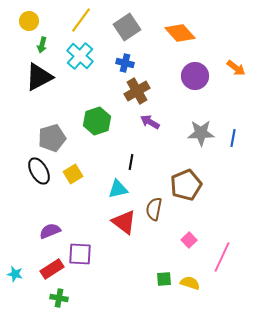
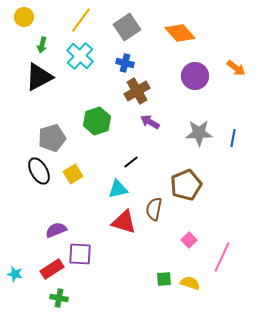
yellow circle: moved 5 px left, 4 px up
gray star: moved 2 px left
black line: rotated 42 degrees clockwise
red triangle: rotated 20 degrees counterclockwise
purple semicircle: moved 6 px right, 1 px up
